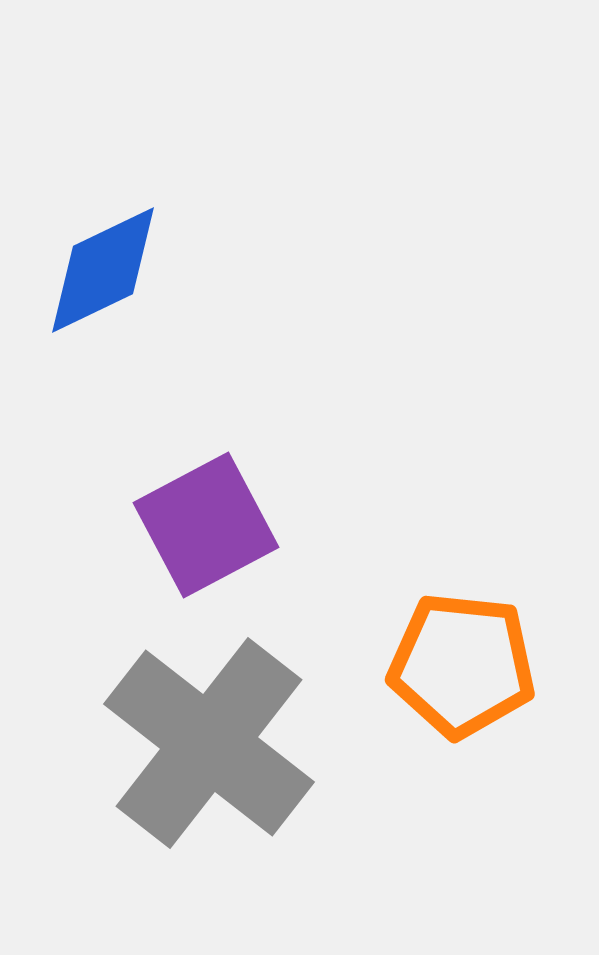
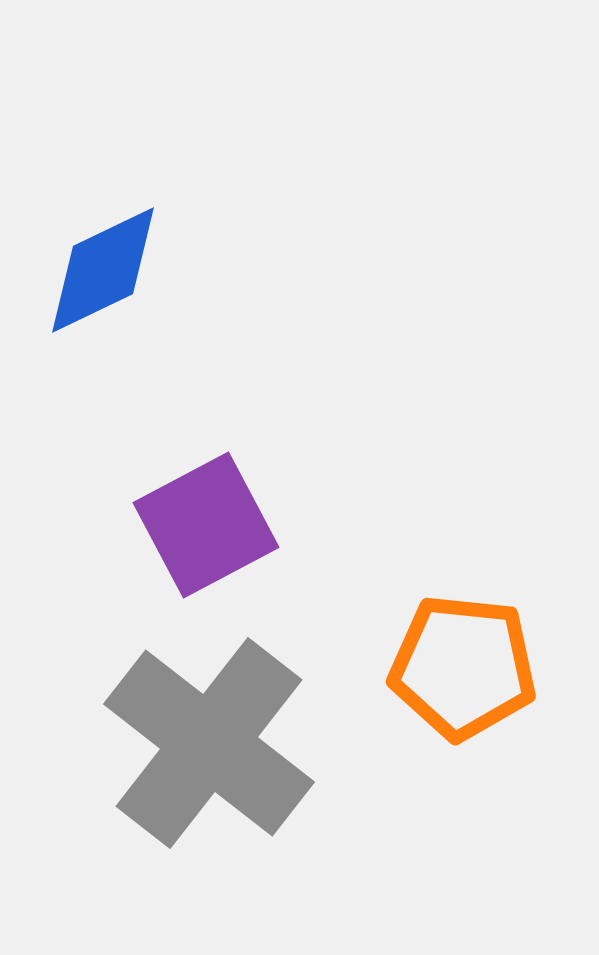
orange pentagon: moved 1 px right, 2 px down
